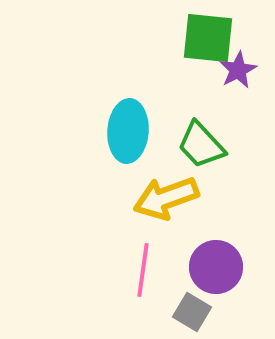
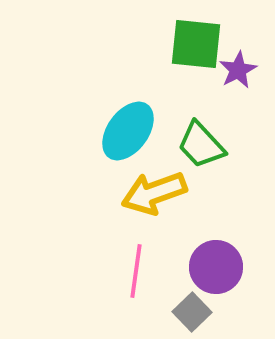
green square: moved 12 px left, 6 px down
cyan ellipse: rotated 32 degrees clockwise
yellow arrow: moved 12 px left, 5 px up
pink line: moved 7 px left, 1 px down
gray square: rotated 15 degrees clockwise
